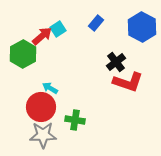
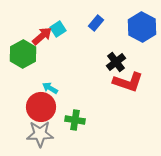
gray star: moved 3 px left, 1 px up
